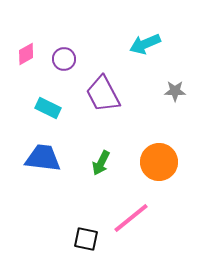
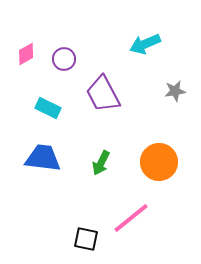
gray star: rotated 10 degrees counterclockwise
